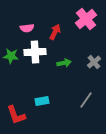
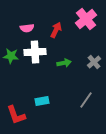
red arrow: moved 1 px right, 2 px up
